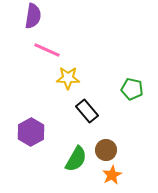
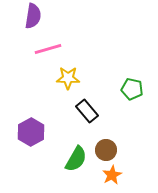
pink line: moved 1 px right, 1 px up; rotated 40 degrees counterclockwise
